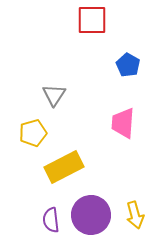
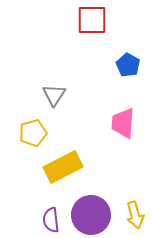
yellow rectangle: moved 1 px left
